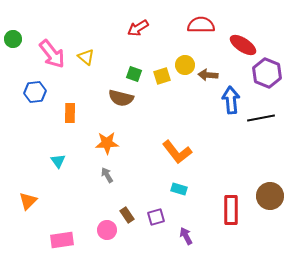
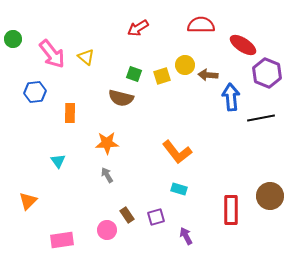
blue arrow: moved 3 px up
